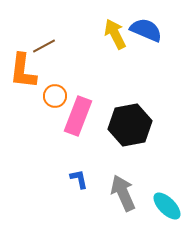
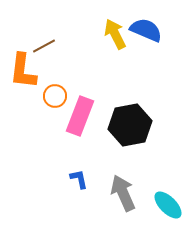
pink rectangle: moved 2 px right
cyan ellipse: moved 1 px right, 1 px up
